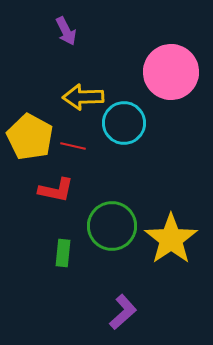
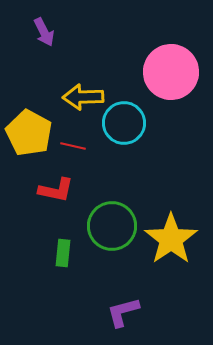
purple arrow: moved 22 px left, 1 px down
yellow pentagon: moved 1 px left, 4 px up
purple L-shape: rotated 153 degrees counterclockwise
